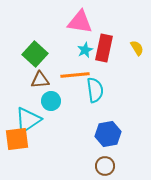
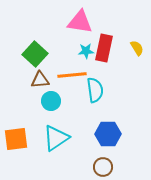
cyan star: moved 1 px right, 1 px down; rotated 21 degrees clockwise
orange line: moved 3 px left
cyan triangle: moved 28 px right, 18 px down
blue hexagon: rotated 10 degrees clockwise
orange square: moved 1 px left
brown circle: moved 2 px left, 1 px down
